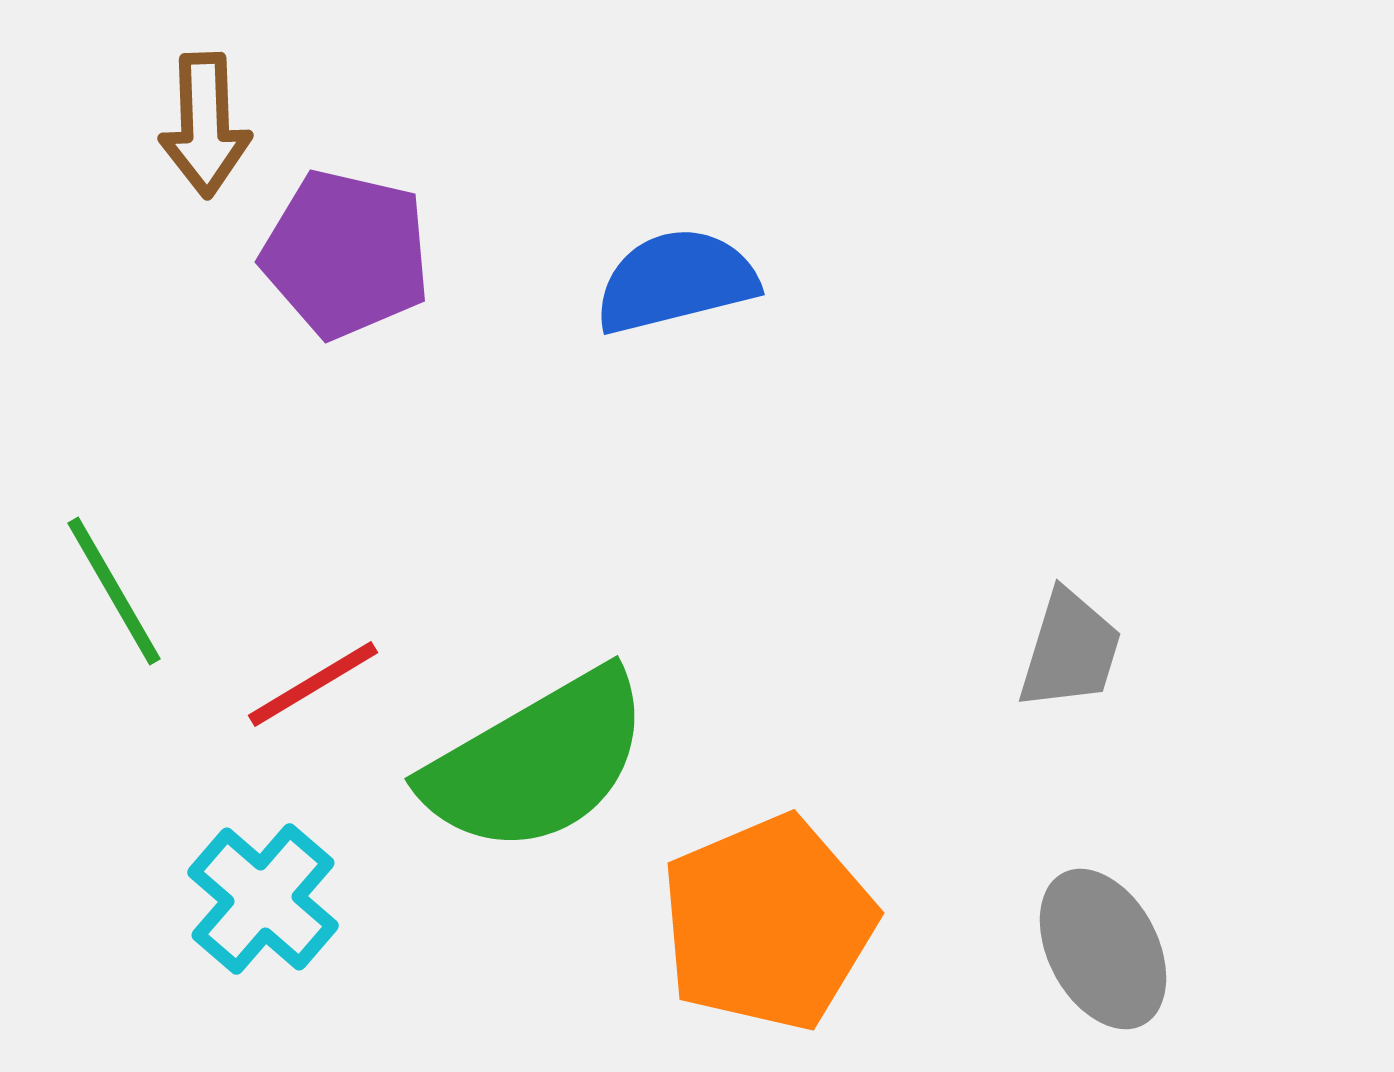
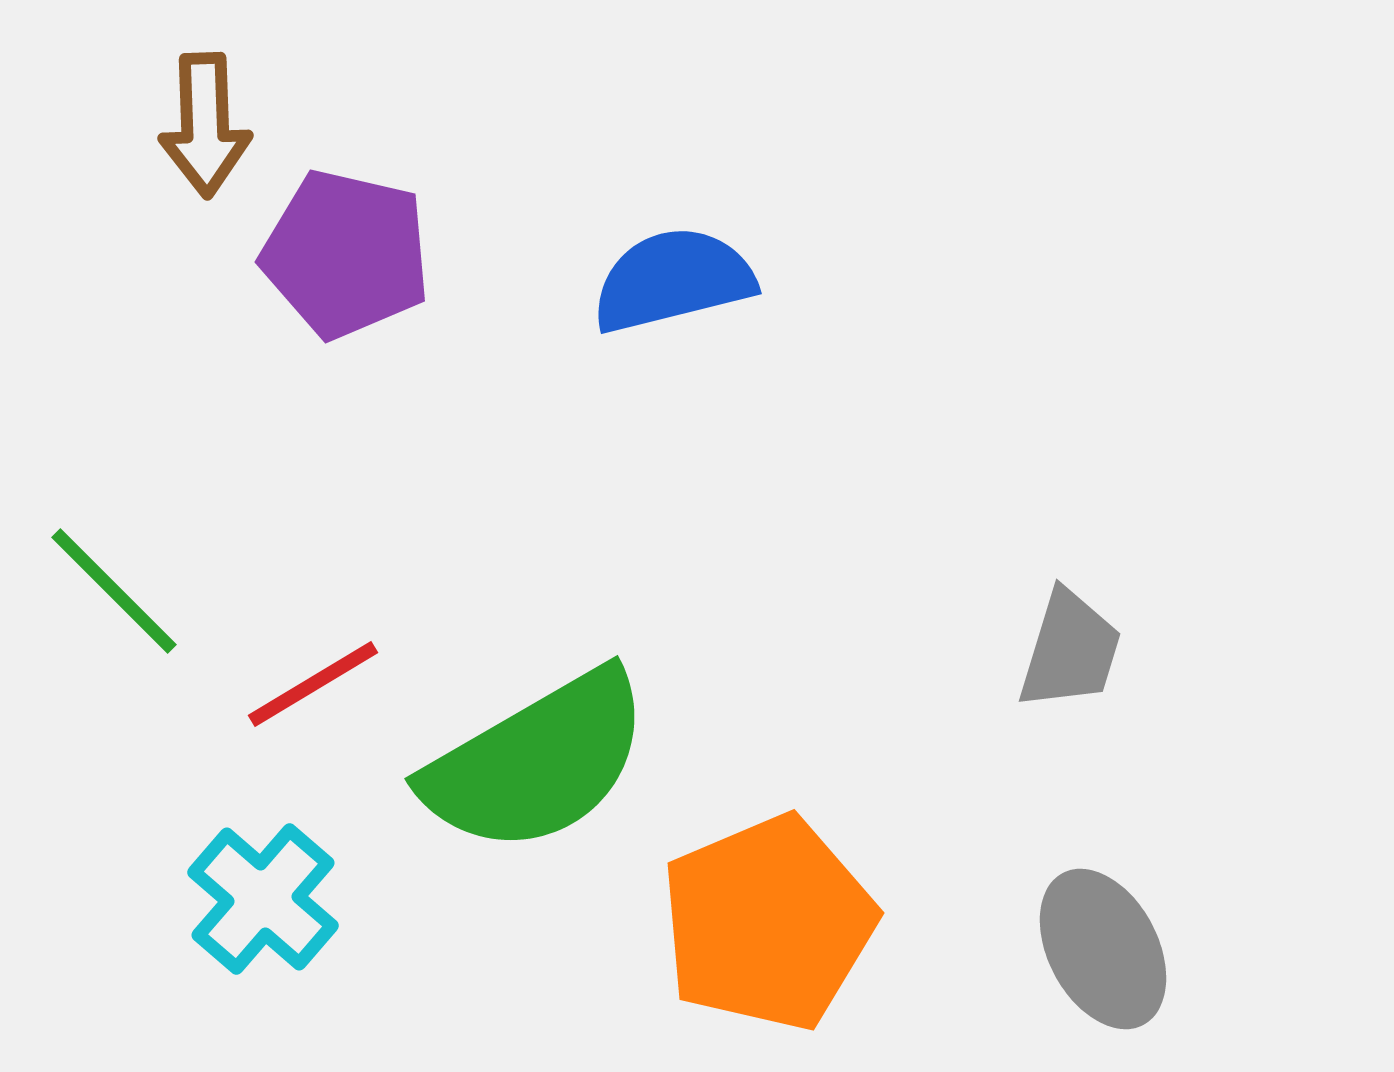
blue semicircle: moved 3 px left, 1 px up
green line: rotated 15 degrees counterclockwise
